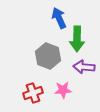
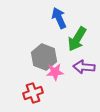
green arrow: rotated 30 degrees clockwise
gray hexagon: moved 4 px left, 1 px down
pink star: moved 8 px left, 18 px up
